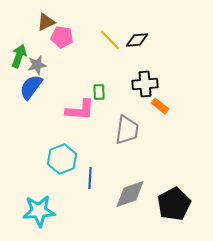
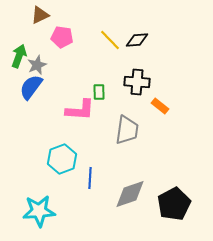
brown triangle: moved 6 px left, 7 px up
gray star: rotated 12 degrees counterclockwise
black cross: moved 8 px left, 2 px up; rotated 10 degrees clockwise
